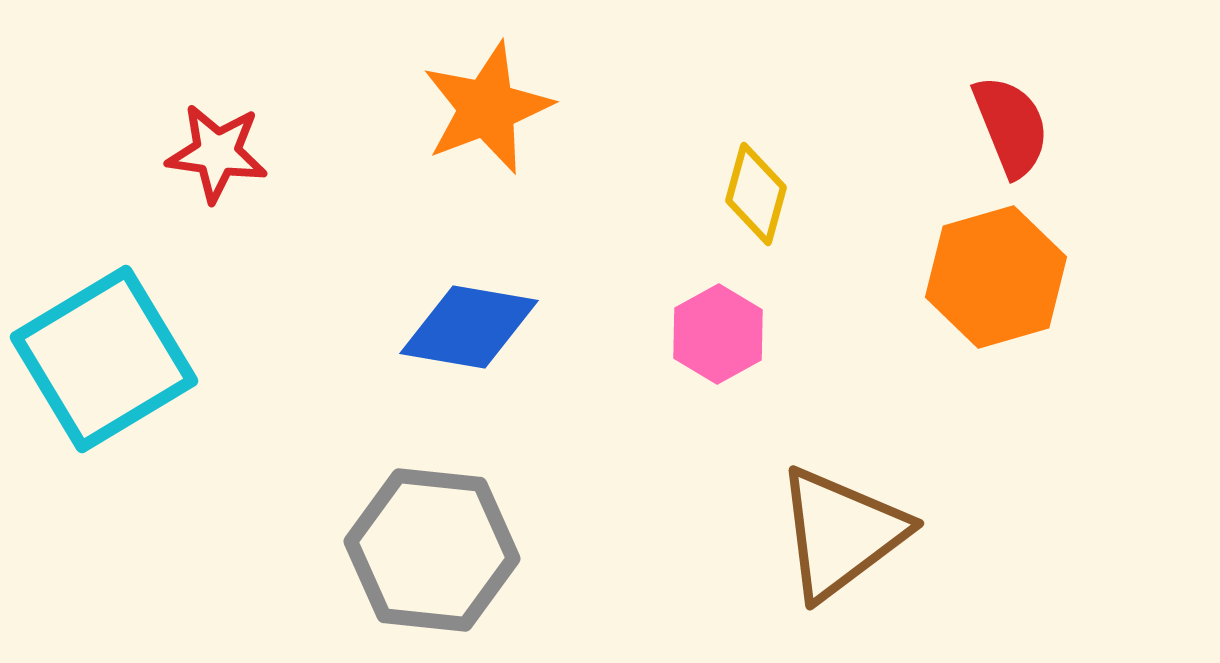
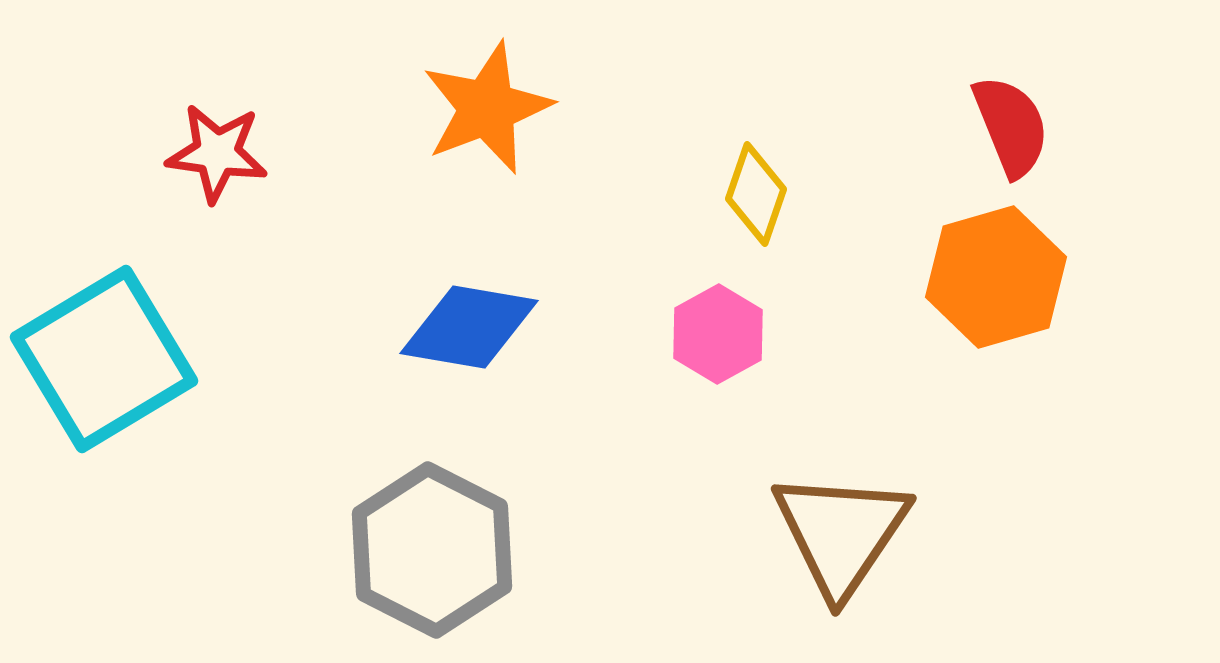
yellow diamond: rotated 4 degrees clockwise
brown triangle: rotated 19 degrees counterclockwise
gray hexagon: rotated 21 degrees clockwise
